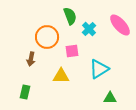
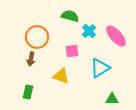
green semicircle: rotated 54 degrees counterclockwise
pink ellipse: moved 4 px left, 11 px down
cyan cross: moved 2 px down
orange circle: moved 10 px left
cyan triangle: moved 1 px right, 1 px up
yellow triangle: rotated 18 degrees clockwise
green rectangle: moved 3 px right
green triangle: moved 2 px right, 1 px down
